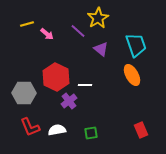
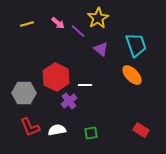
pink arrow: moved 11 px right, 11 px up
orange ellipse: rotated 15 degrees counterclockwise
red rectangle: rotated 35 degrees counterclockwise
